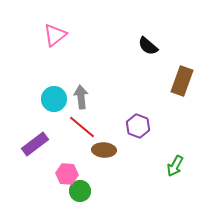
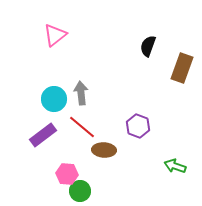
black semicircle: rotated 70 degrees clockwise
brown rectangle: moved 13 px up
gray arrow: moved 4 px up
purple rectangle: moved 8 px right, 9 px up
green arrow: rotated 80 degrees clockwise
